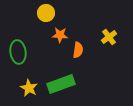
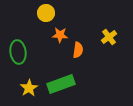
yellow star: rotated 12 degrees clockwise
